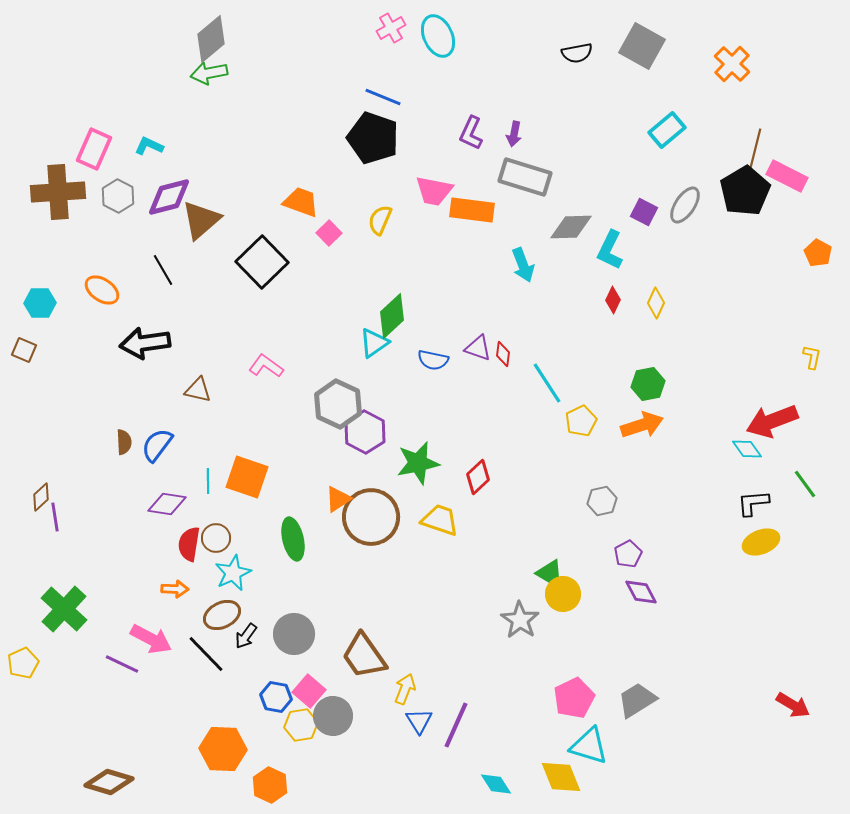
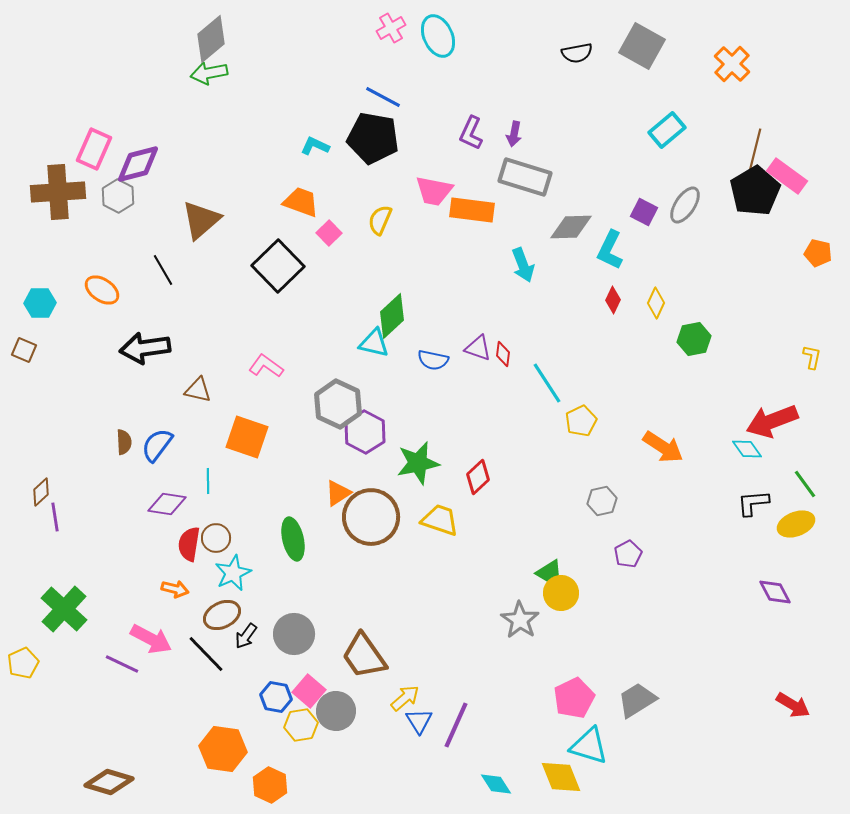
blue line at (383, 97): rotated 6 degrees clockwise
black pentagon at (373, 138): rotated 9 degrees counterclockwise
cyan L-shape at (149, 146): moved 166 px right
pink rectangle at (787, 176): rotated 9 degrees clockwise
black pentagon at (745, 191): moved 10 px right
purple diamond at (169, 197): moved 31 px left, 33 px up
orange pentagon at (818, 253): rotated 16 degrees counterclockwise
black square at (262, 262): moved 16 px right, 4 px down
black arrow at (145, 343): moved 5 px down
cyan triangle at (374, 343): rotated 48 degrees clockwise
green hexagon at (648, 384): moved 46 px right, 45 px up
orange arrow at (642, 425): moved 21 px right, 22 px down; rotated 51 degrees clockwise
orange square at (247, 477): moved 40 px up
brown diamond at (41, 497): moved 5 px up
orange triangle at (338, 499): moved 6 px up
yellow ellipse at (761, 542): moved 35 px right, 18 px up
orange arrow at (175, 589): rotated 12 degrees clockwise
purple diamond at (641, 592): moved 134 px right
yellow circle at (563, 594): moved 2 px left, 1 px up
yellow arrow at (405, 689): moved 9 px down; rotated 28 degrees clockwise
gray circle at (333, 716): moved 3 px right, 5 px up
orange hexagon at (223, 749): rotated 6 degrees clockwise
